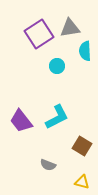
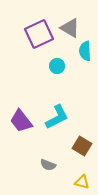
gray triangle: rotated 40 degrees clockwise
purple square: rotated 8 degrees clockwise
